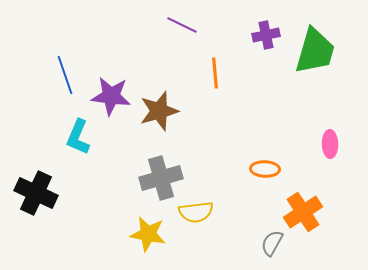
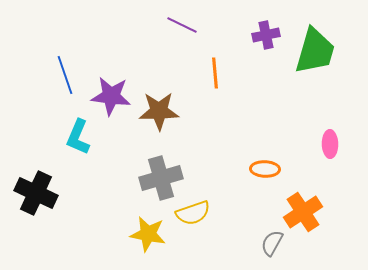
brown star: rotated 15 degrees clockwise
yellow semicircle: moved 3 px left, 1 px down; rotated 12 degrees counterclockwise
